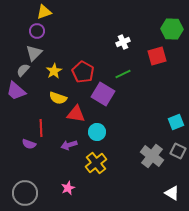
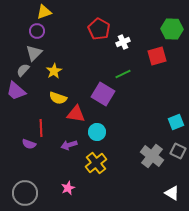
red pentagon: moved 16 px right, 43 px up
